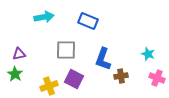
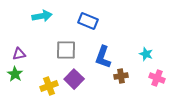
cyan arrow: moved 2 px left, 1 px up
cyan star: moved 2 px left
blue L-shape: moved 2 px up
purple square: rotated 18 degrees clockwise
